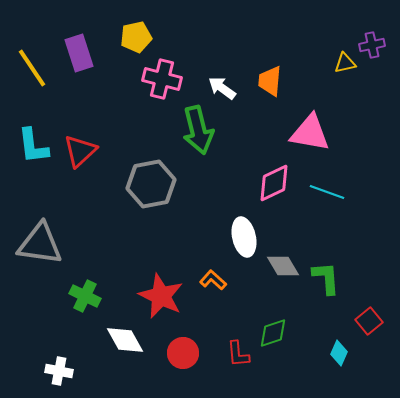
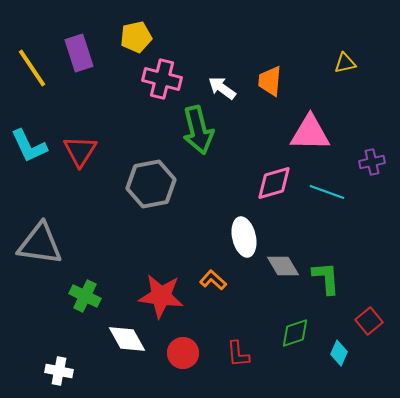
purple cross: moved 117 px down
pink triangle: rotated 9 degrees counterclockwise
cyan L-shape: moved 4 px left; rotated 18 degrees counterclockwise
red triangle: rotated 15 degrees counterclockwise
pink diamond: rotated 9 degrees clockwise
red star: rotated 18 degrees counterclockwise
green diamond: moved 22 px right
white diamond: moved 2 px right, 1 px up
